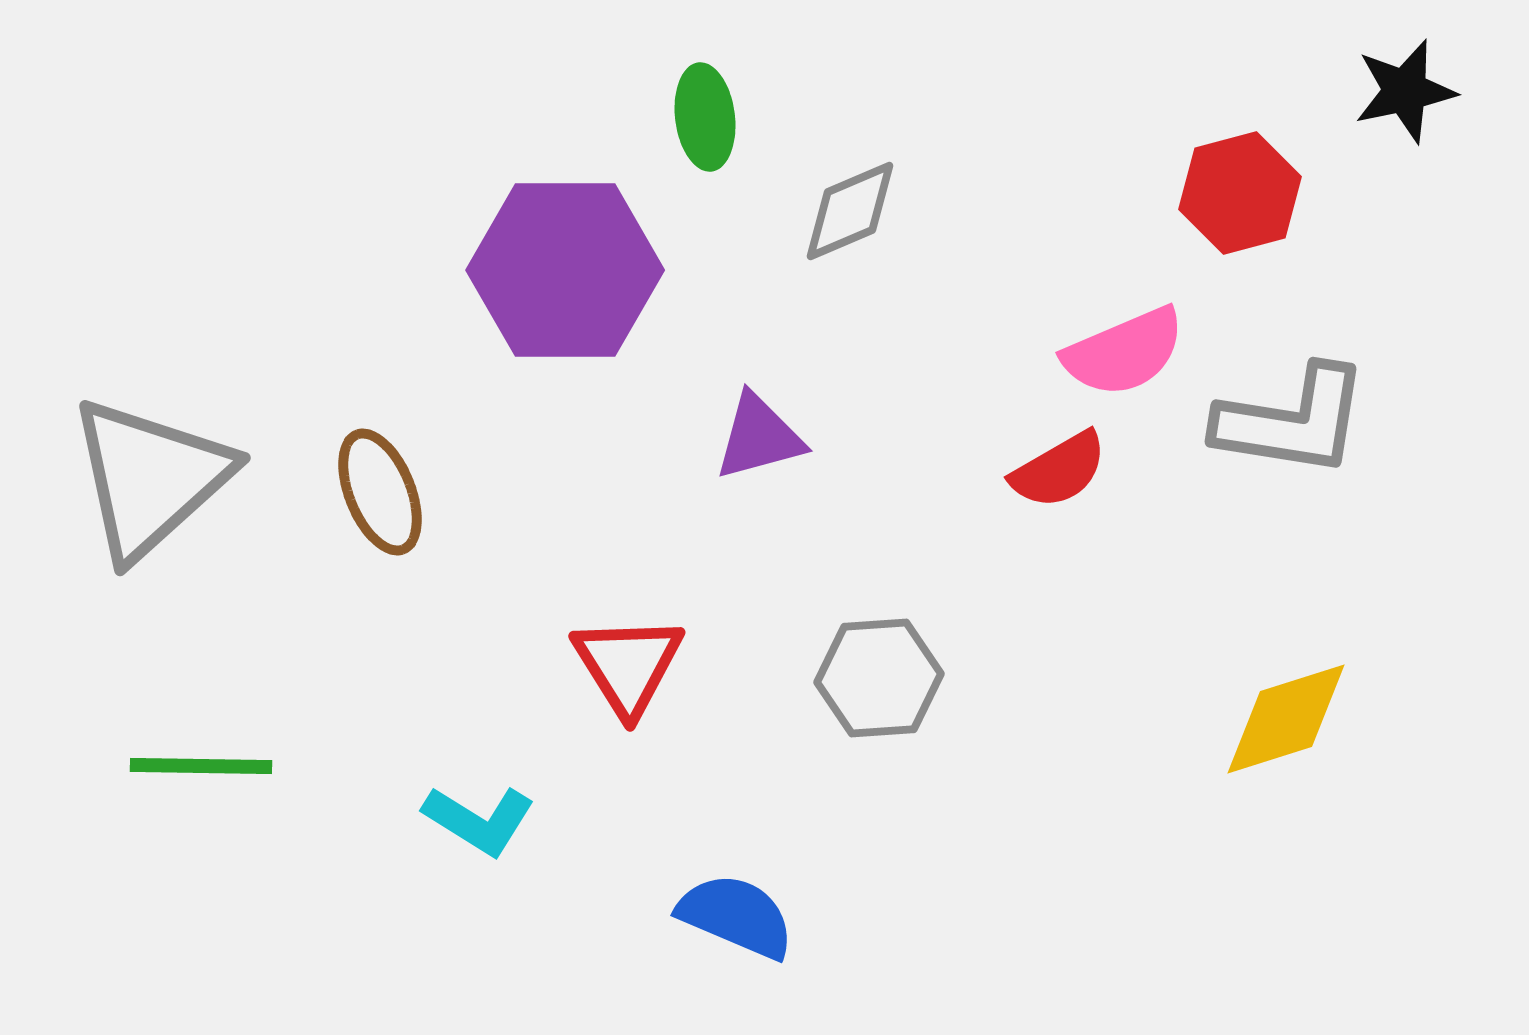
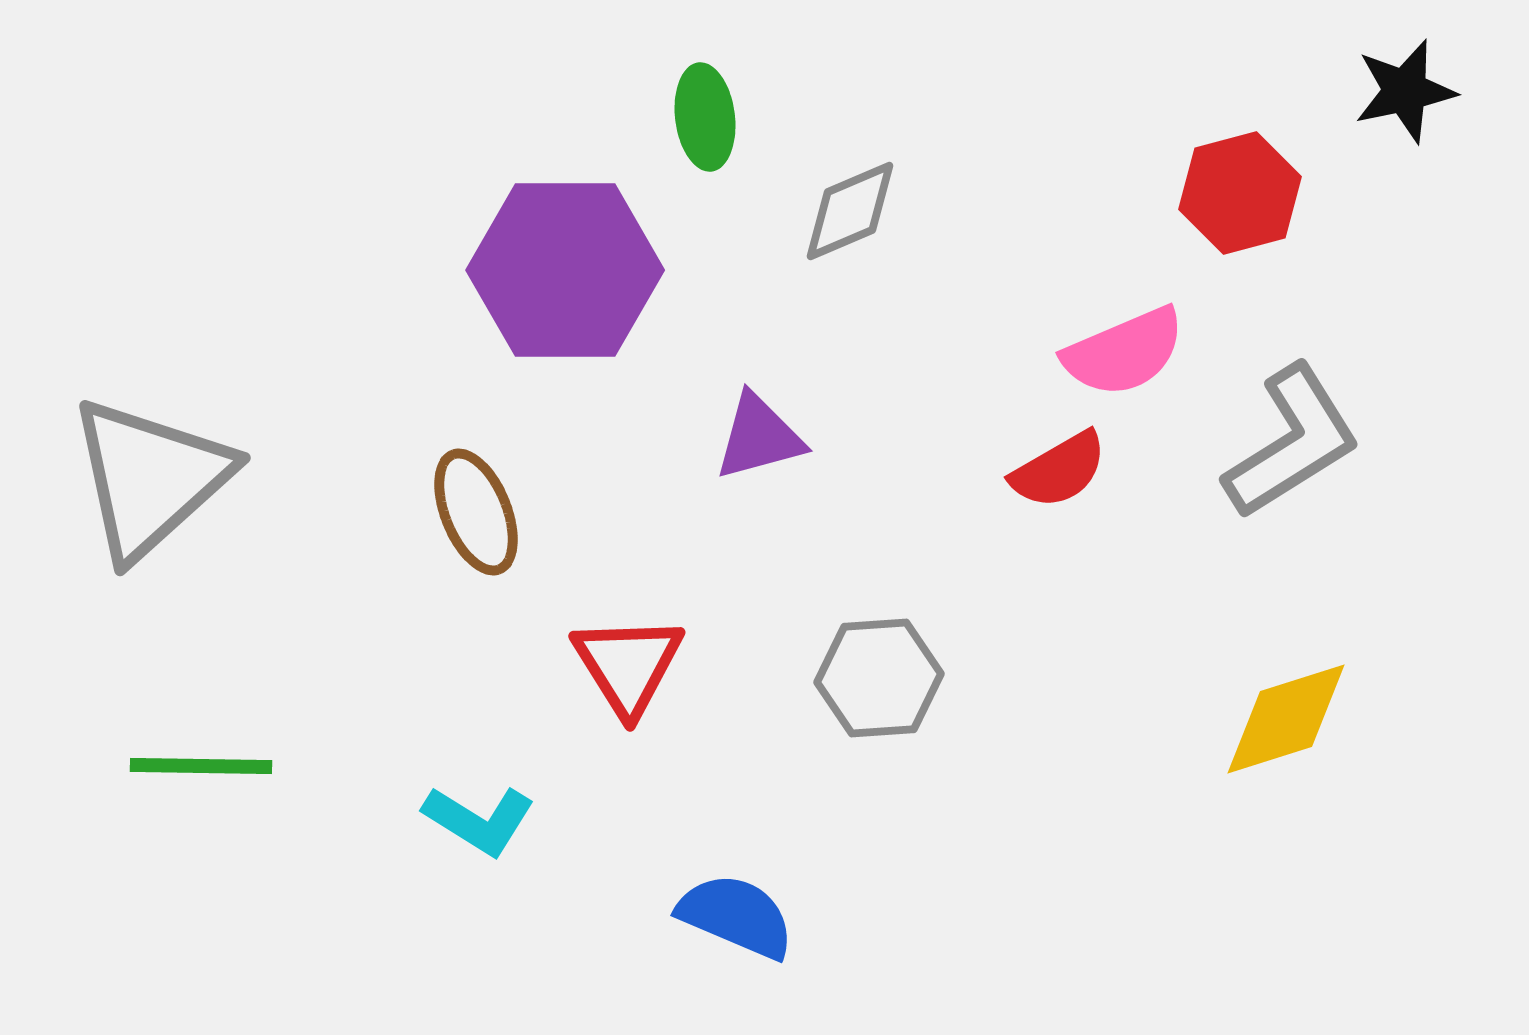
gray L-shape: moved 21 px down; rotated 41 degrees counterclockwise
brown ellipse: moved 96 px right, 20 px down
